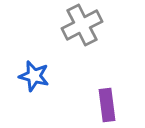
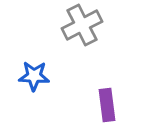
blue star: rotated 12 degrees counterclockwise
